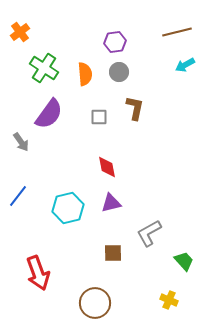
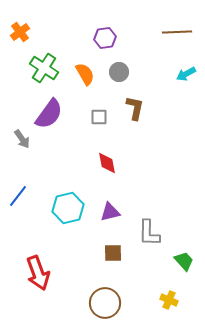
brown line: rotated 12 degrees clockwise
purple hexagon: moved 10 px left, 4 px up
cyan arrow: moved 1 px right, 9 px down
orange semicircle: rotated 25 degrees counterclockwise
gray arrow: moved 1 px right, 3 px up
red diamond: moved 4 px up
purple triangle: moved 1 px left, 9 px down
gray L-shape: rotated 60 degrees counterclockwise
brown circle: moved 10 px right
